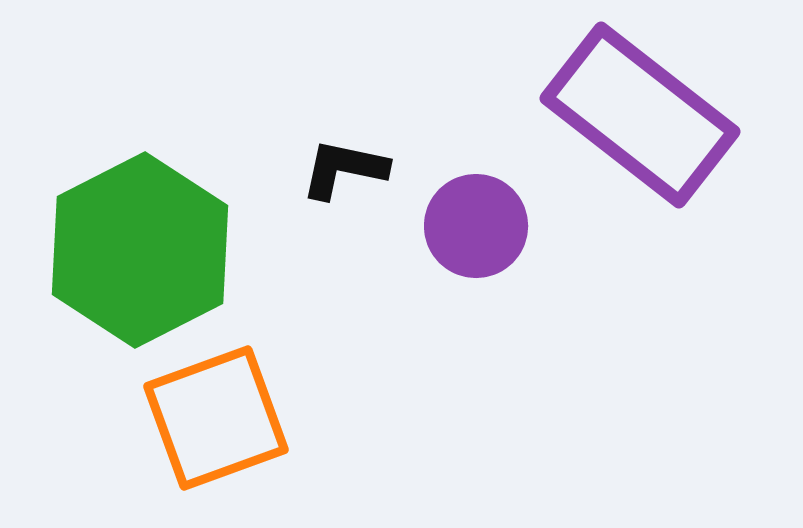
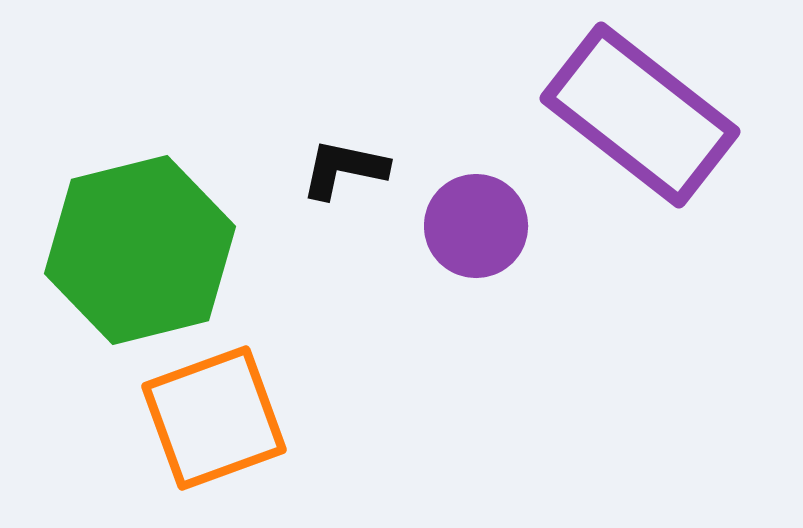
green hexagon: rotated 13 degrees clockwise
orange square: moved 2 px left
